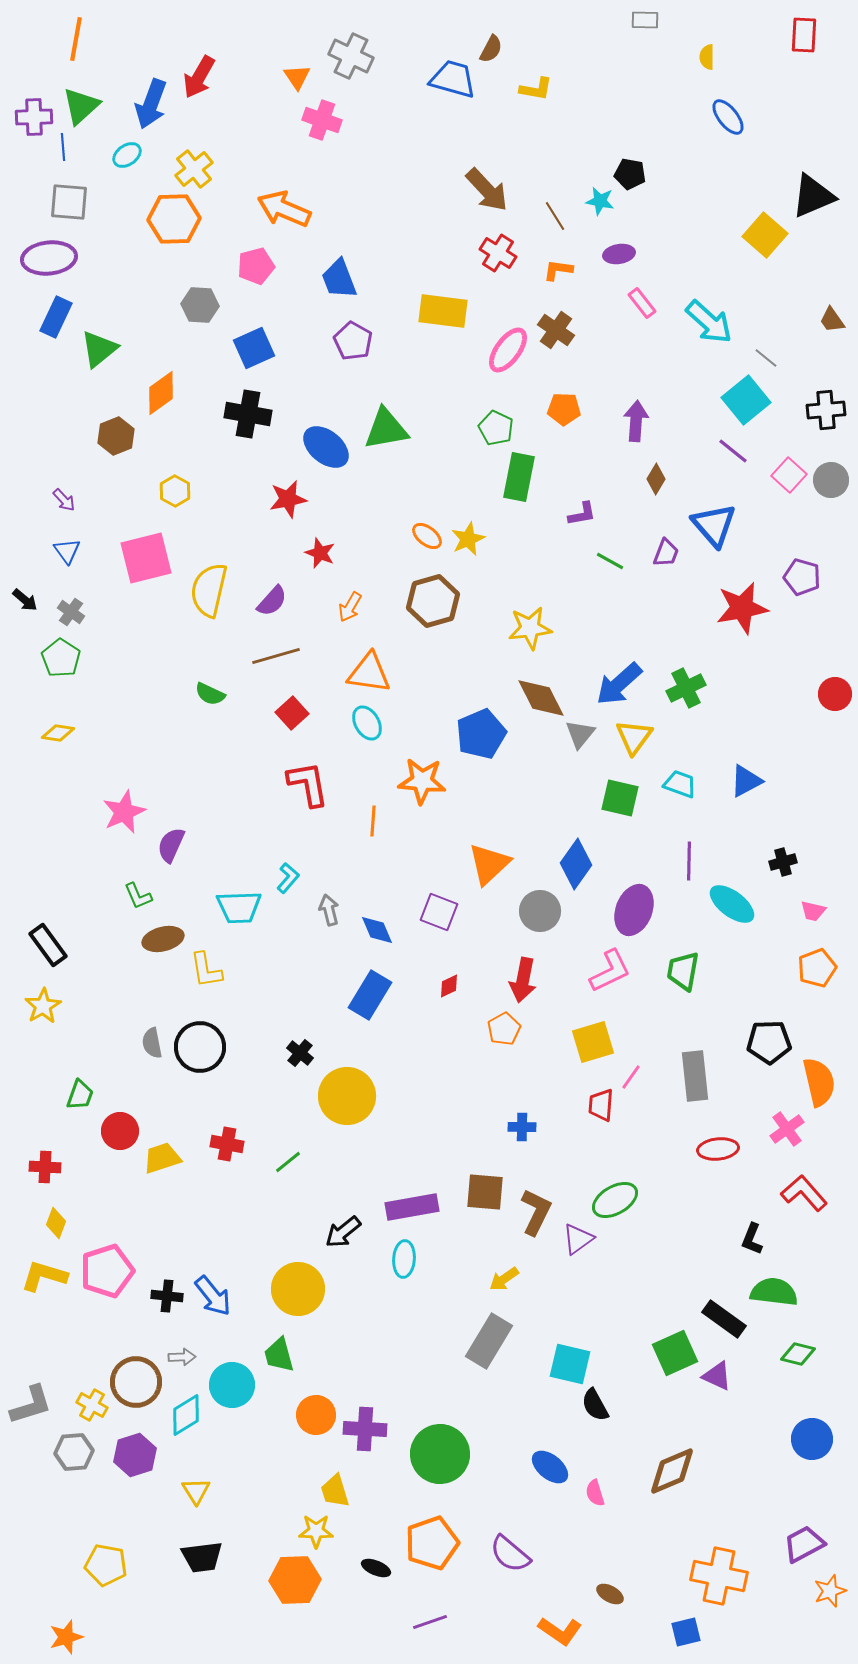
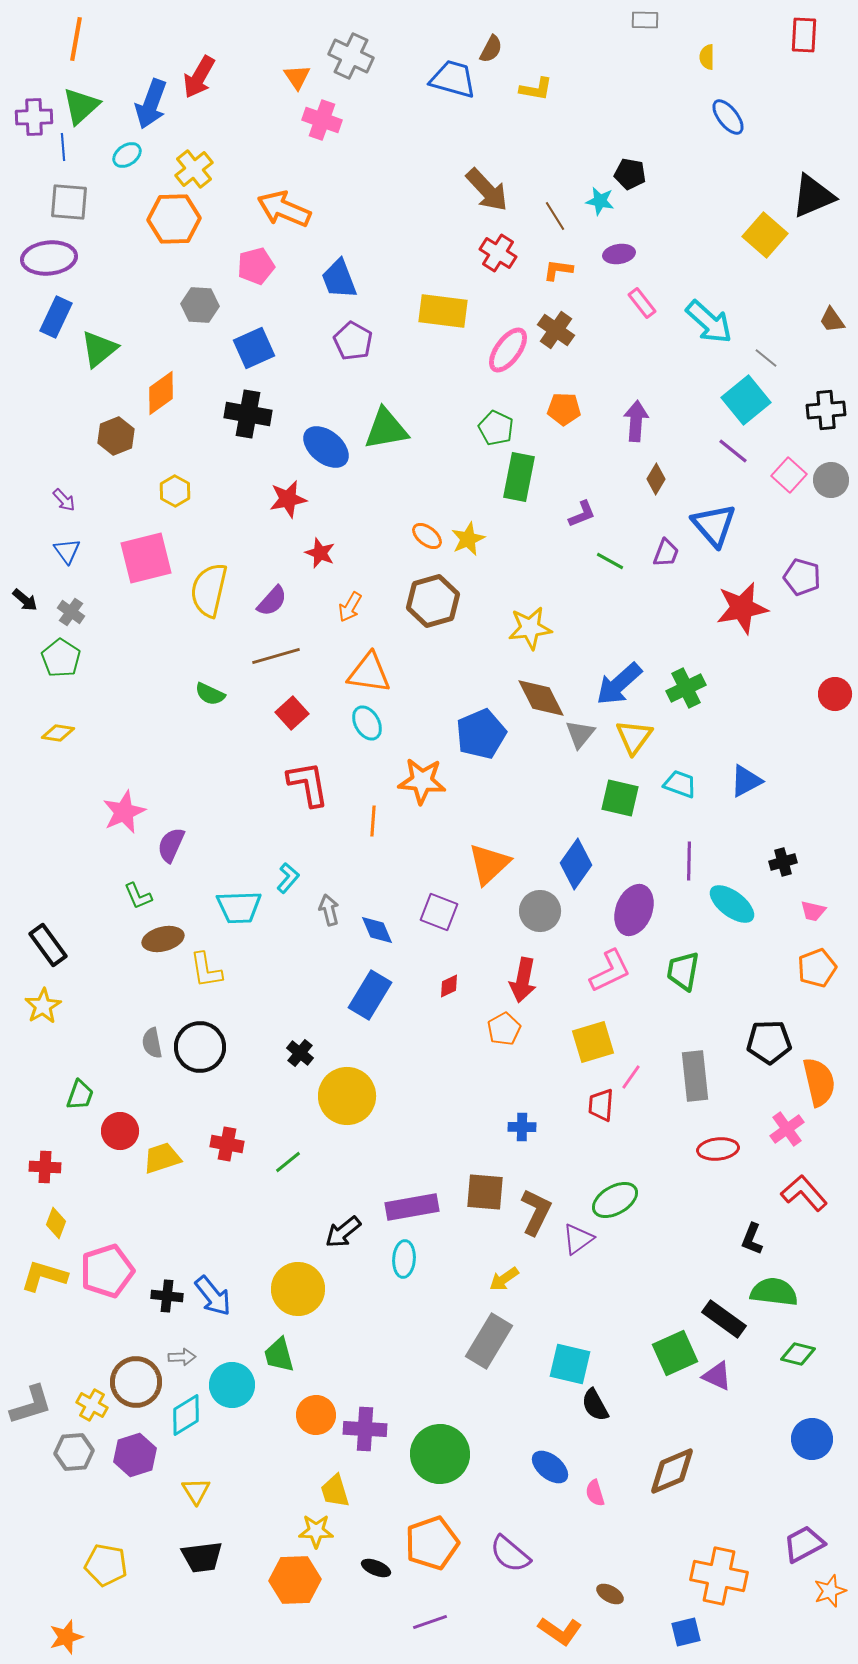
purple L-shape at (582, 514): rotated 12 degrees counterclockwise
